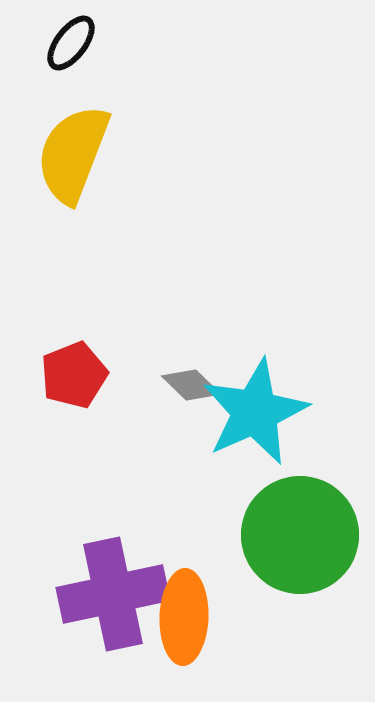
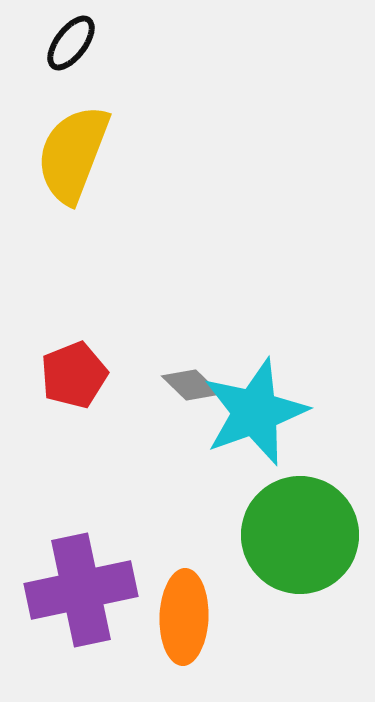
cyan star: rotated 4 degrees clockwise
purple cross: moved 32 px left, 4 px up
